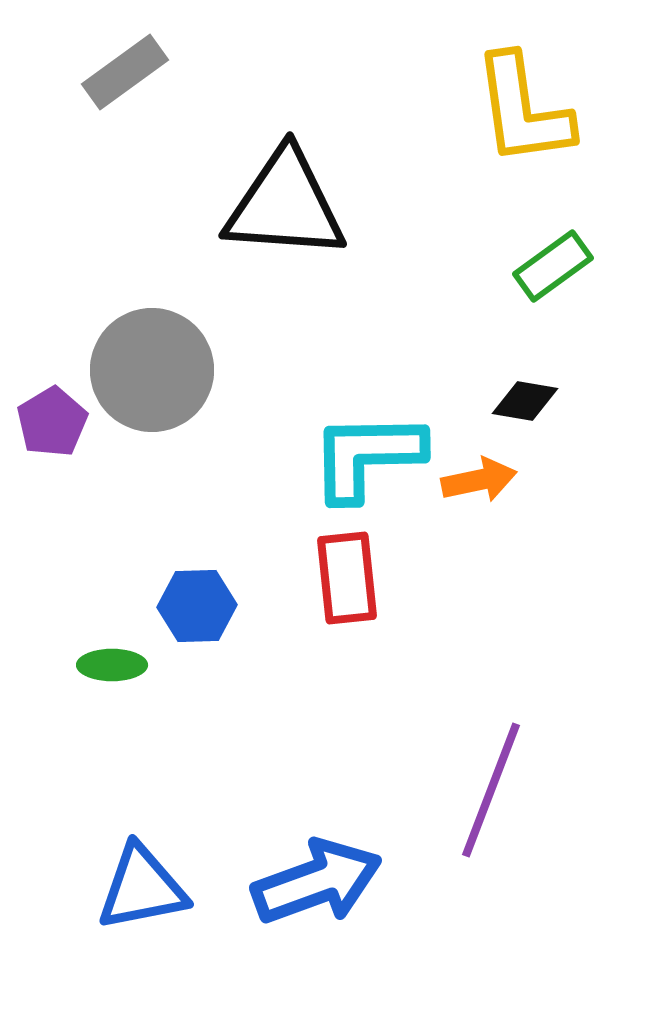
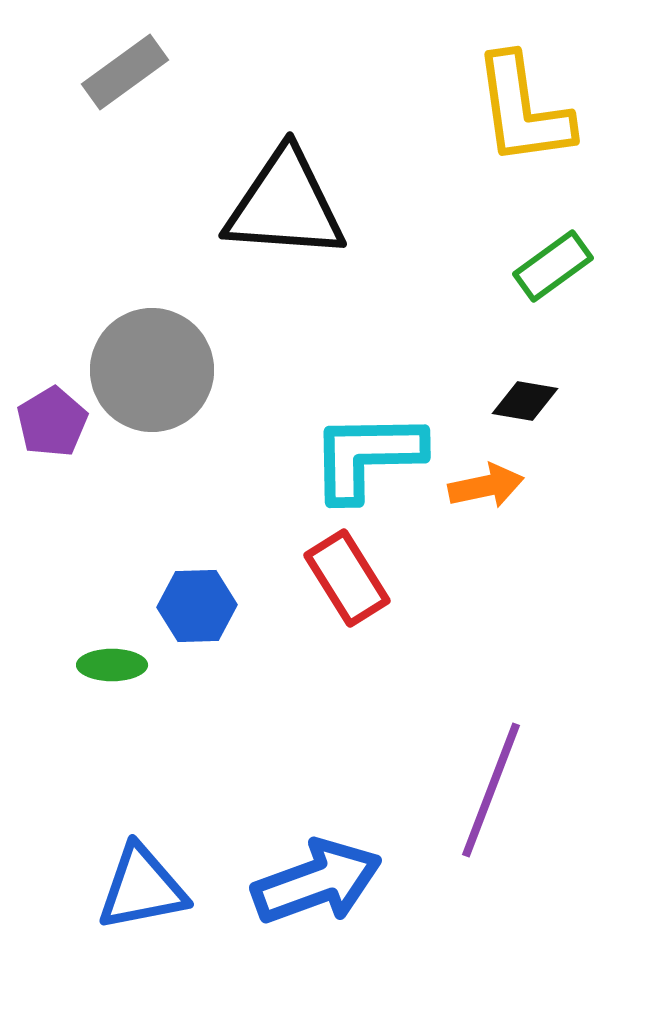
orange arrow: moved 7 px right, 6 px down
red rectangle: rotated 26 degrees counterclockwise
